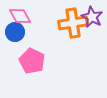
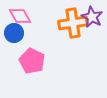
blue circle: moved 1 px left, 1 px down
